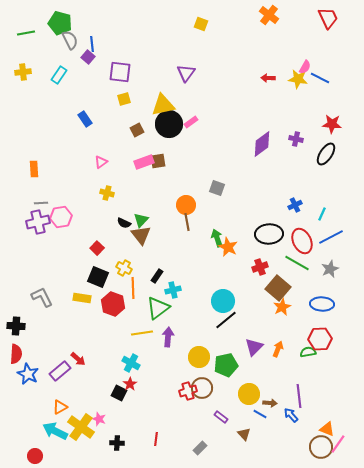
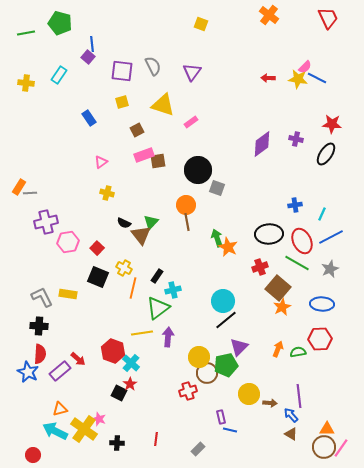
gray semicircle at (70, 40): moved 83 px right, 26 px down
pink semicircle at (305, 67): rotated 16 degrees clockwise
yellow cross at (23, 72): moved 3 px right, 11 px down; rotated 14 degrees clockwise
purple square at (120, 72): moved 2 px right, 1 px up
purple triangle at (186, 73): moved 6 px right, 1 px up
blue line at (320, 78): moved 3 px left
yellow square at (124, 99): moved 2 px left, 3 px down
yellow triangle at (163, 105): rotated 30 degrees clockwise
blue rectangle at (85, 119): moved 4 px right, 1 px up
black circle at (169, 124): moved 29 px right, 46 px down
pink rectangle at (144, 162): moved 7 px up
orange rectangle at (34, 169): moved 15 px left, 18 px down; rotated 35 degrees clockwise
gray line at (41, 203): moved 11 px left, 10 px up
blue cross at (295, 205): rotated 16 degrees clockwise
pink hexagon at (61, 217): moved 7 px right, 25 px down
green triangle at (141, 220): moved 10 px right, 2 px down
purple cross at (38, 222): moved 8 px right
orange line at (133, 288): rotated 15 degrees clockwise
yellow rectangle at (82, 298): moved 14 px left, 4 px up
red hexagon at (113, 304): moved 47 px down
black cross at (16, 326): moved 23 px right
purple triangle at (254, 347): moved 15 px left
green semicircle at (308, 352): moved 10 px left
red semicircle at (16, 354): moved 24 px right
cyan cross at (131, 363): rotated 12 degrees clockwise
blue star at (28, 374): moved 2 px up
brown circle at (202, 388): moved 5 px right, 15 px up
orange triangle at (60, 407): moved 2 px down; rotated 14 degrees clockwise
blue line at (260, 414): moved 30 px left, 16 px down; rotated 16 degrees counterclockwise
purple rectangle at (221, 417): rotated 40 degrees clockwise
yellow cross at (81, 427): moved 3 px right, 2 px down
orange triangle at (327, 429): rotated 21 degrees counterclockwise
brown triangle at (244, 434): moved 47 px right; rotated 16 degrees counterclockwise
pink line at (338, 444): moved 3 px right, 4 px down
brown circle at (321, 447): moved 3 px right
gray rectangle at (200, 448): moved 2 px left, 1 px down
red circle at (35, 456): moved 2 px left, 1 px up
